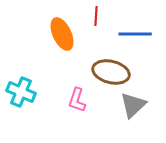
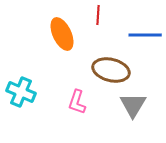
red line: moved 2 px right, 1 px up
blue line: moved 10 px right, 1 px down
brown ellipse: moved 2 px up
pink L-shape: moved 2 px down
gray triangle: rotated 16 degrees counterclockwise
